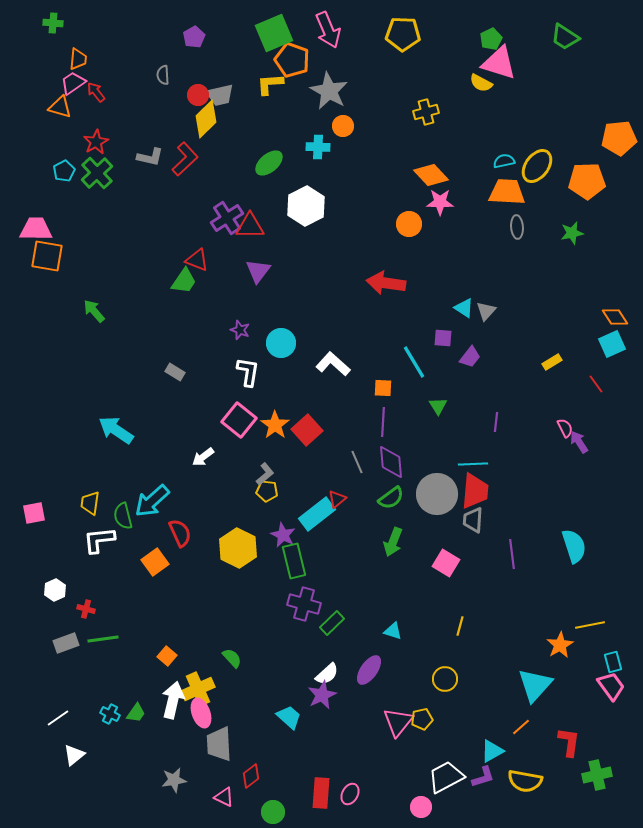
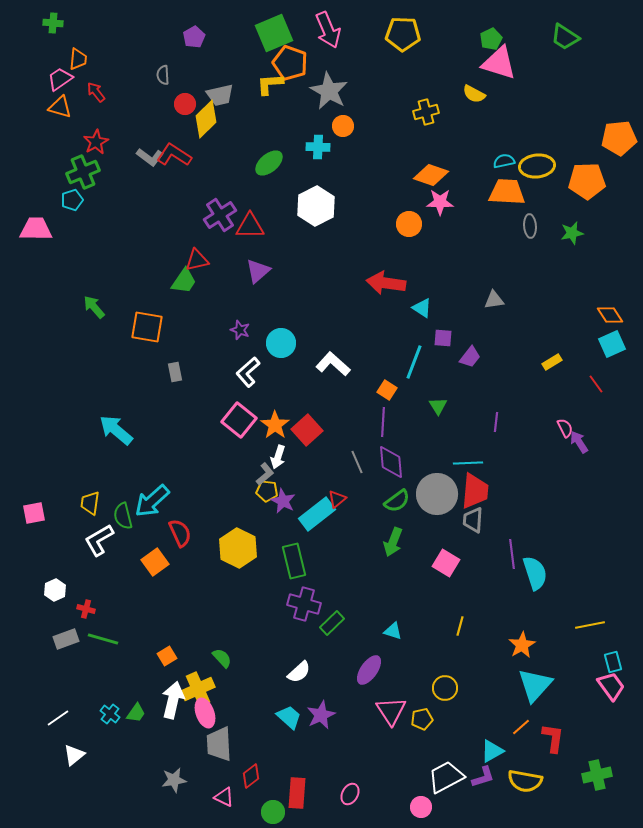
orange pentagon at (292, 60): moved 2 px left, 3 px down
pink trapezoid at (73, 83): moved 13 px left, 4 px up
yellow semicircle at (481, 83): moved 7 px left, 11 px down
red circle at (198, 95): moved 13 px left, 9 px down
gray L-shape at (150, 157): rotated 24 degrees clockwise
red L-shape at (185, 159): moved 11 px left, 4 px up; rotated 104 degrees counterclockwise
yellow ellipse at (537, 166): rotated 48 degrees clockwise
cyan pentagon at (64, 171): moved 8 px right, 29 px down; rotated 10 degrees clockwise
green cross at (97, 173): moved 14 px left, 1 px up; rotated 20 degrees clockwise
orange diamond at (431, 175): rotated 28 degrees counterclockwise
white hexagon at (306, 206): moved 10 px right
purple cross at (227, 218): moved 7 px left, 3 px up
gray ellipse at (517, 227): moved 13 px right, 1 px up
orange square at (47, 256): moved 100 px right, 71 px down
red triangle at (197, 260): rotated 35 degrees counterclockwise
purple triangle at (258, 271): rotated 12 degrees clockwise
cyan triangle at (464, 308): moved 42 px left
green arrow at (94, 311): moved 4 px up
gray triangle at (486, 311): moved 8 px right, 11 px up; rotated 40 degrees clockwise
orange diamond at (615, 317): moved 5 px left, 2 px up
cyan line at (414, 362): rotated 52 degrees clockwise
gray rectangle at (175, 372): rotated 48 degrees clockwise
white L-shape at (248, 372): rotated 140 degrees counterclockwise
orange square at (383, 388): moved 4 px right, 2 px down; rotated 30 degrees clockwise
cyan arrow at (116, 430): rotated 6 degrees clockwise
white arrow at (203, 457): moved 75 px right; rotated 35 degrees counterclockwise
cyan line at (473, 464): moved 5 px left, 1 px up
green semicircle at (391, 498): moved 6 px right, 3 px down
purple star at (283, 535): moved 34 px up
white L-shape at (99, 540): rotated 24 degrees counterclockwise
cyan semicircle at (574, 546): moved 39 px left, 27 px down
green line at (103, 639): rotated 24 degrees clockwise
gray rectangle at (66, 643): moved 4 px up
orange star at (560, 645): moved 38 px left
orange square at (167, 656): rotated 18 degrees clockwise
green semicircle at (232, 658): moved 10 px left
white semicircle at (327, 674): moved 28 px left, 2 px up
yellow circle at (445, 679): moved 9 px down
purple star at (322, 695): moved 1 px left, 20 px down
pink ellipse at (201, 713): moved 4 px right
cyan cross at (110, 714): rotated 12 degrees clockwise
pink triangle at (398, 722): moved 7 px left, 11 px up; rotated 12 degrees counterclockwise
red L-shape at (569, 742): moved 16 px left, 4 px up
red rectangle at (321, 793): moved 24 px left
